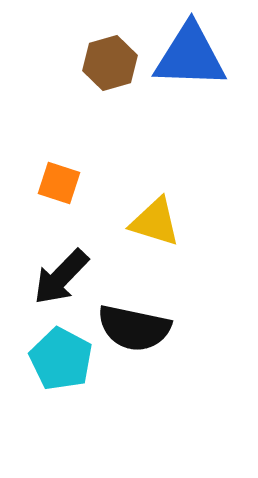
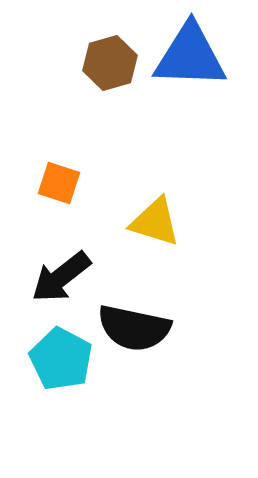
black arrow: rotated 8 degrees clockwise
